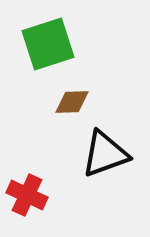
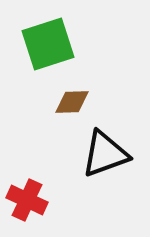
red cross: moved 5 px down
